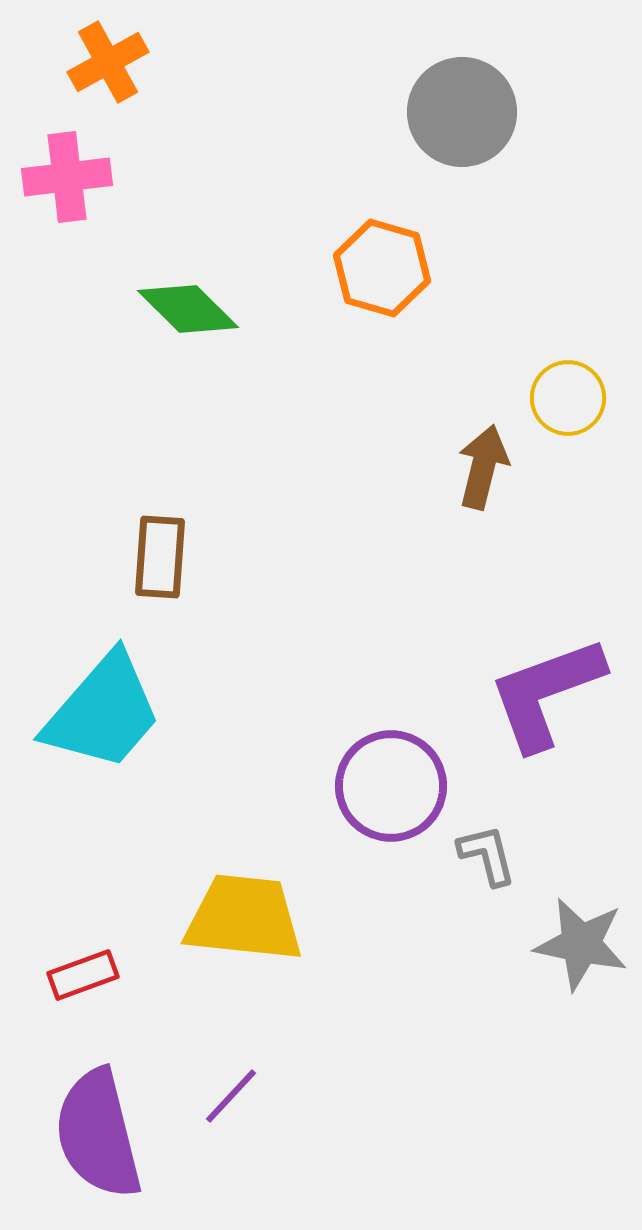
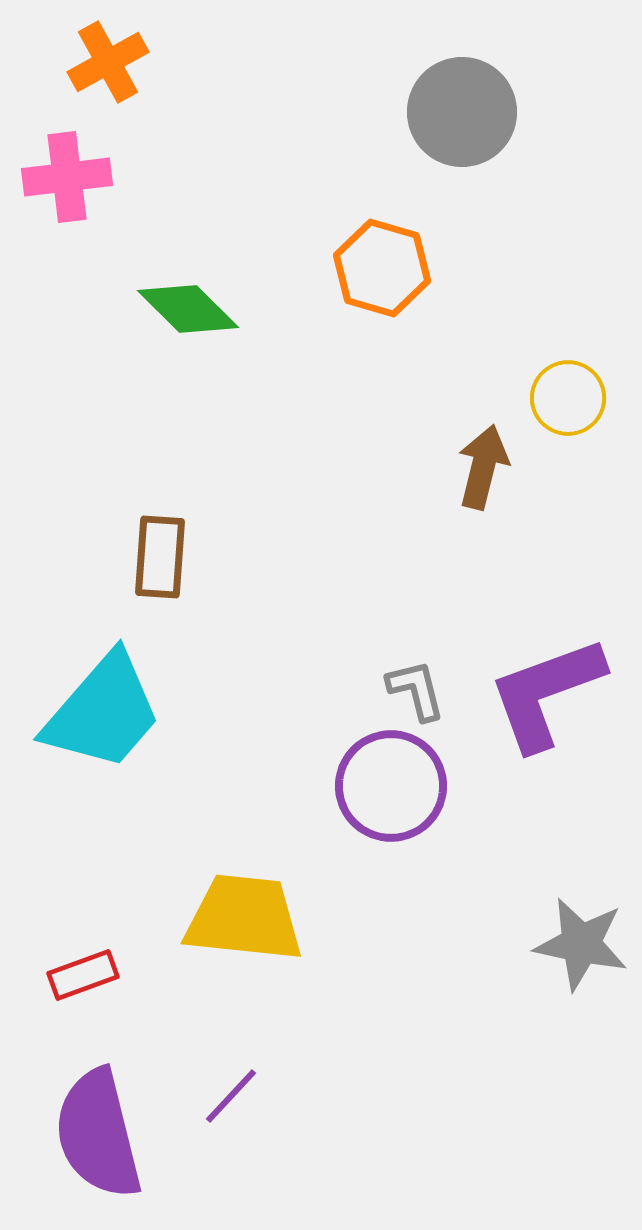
gray L-shape: moved 71 px left, 165 px up
